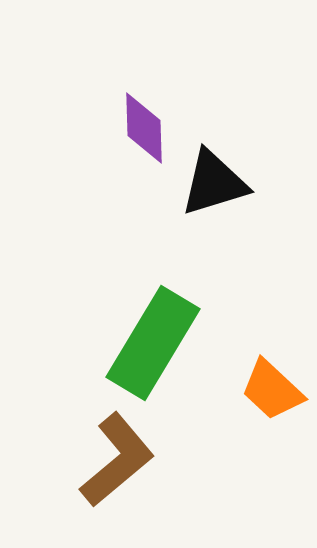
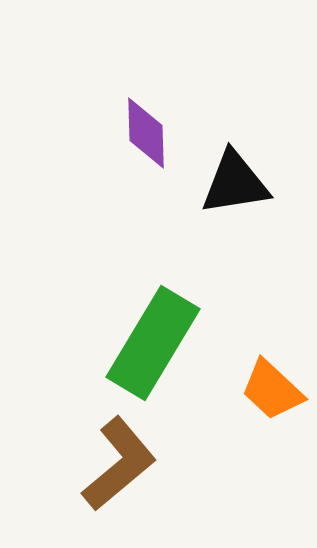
purple diamond: moved 2 px right, 5 px down
black triangle: moved 21 px right; rotated 8 degrees clockwise
brown L-shape: moved 2 px right, 4 px down
